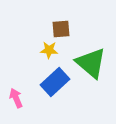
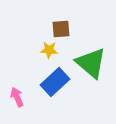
pink arrow: moved 1 px right, 1 px up
